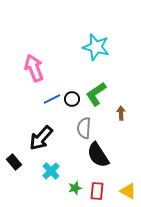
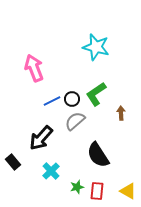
blue line: moved 2 px down
gray semicircle: moved 9 px left, 7 px up; rotated 45 degrees clockwise
black rectangle: moved 1 px left
green star: moved 2 px right, 1 px up
